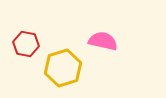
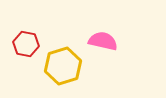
yellow hexagon: moved 2 px up
